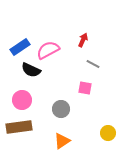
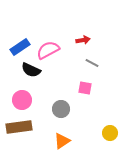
red arrow: rotated 56 degrees clockwise
gray line: moved 1 px left, 1 px up
yellow circle: moved 2 px right
